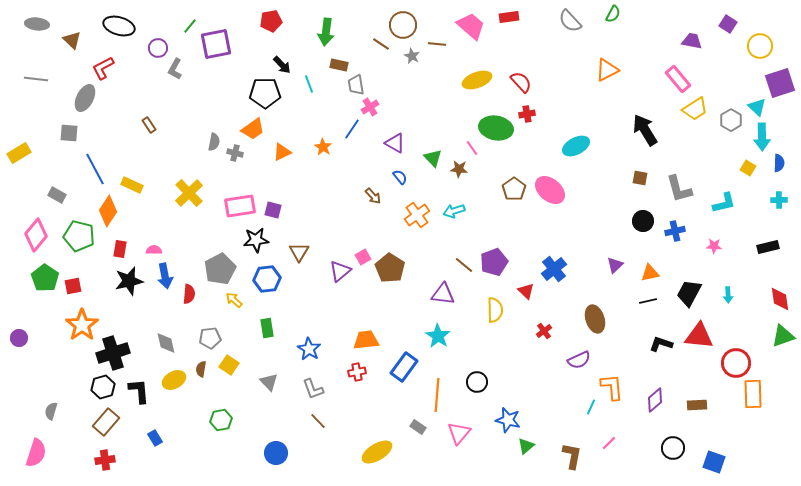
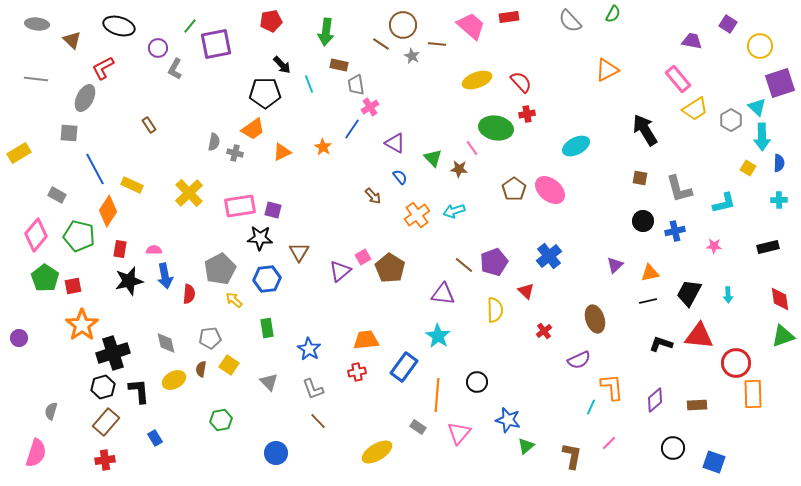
black star at (256, 240): moved 4 px right, 2 px up; rotated 10 degrees clockwise
blue cross at (554, 269): moved 5 px left, 13 px up
